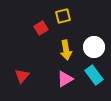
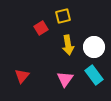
yellow arrow: moved 2 px right, 5 px up
pink triangle: rotated 24 degrees counterclockwise
